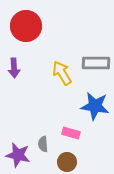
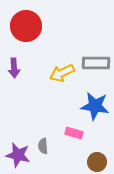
yellow arrow: rotated 85 degrees counterclockwise
pink rectangle: moved 3 px right
gray semicircle: moved 2 px down
brown circle: moved 30 px right
